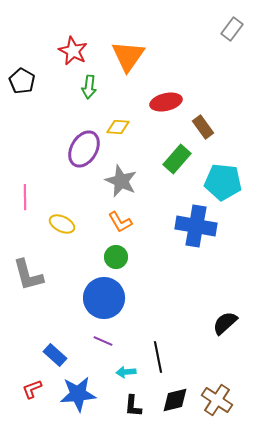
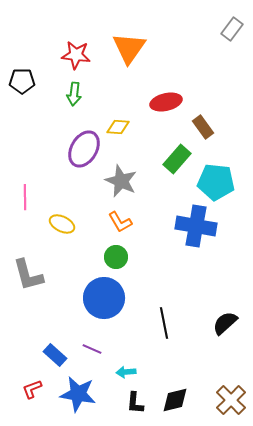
red star: moved 3 px right, 4 px down; rotated 20 degrees counterclockwise
orange triangle: moved 1 px right, 8 px up
black pentagon: rotated 30 degrees counterclockwise
green arrow: moved 15 px left, 7 px down
cyan pentagon: moved 7 px left
purple line: moved 11 px left, 8 px down
black line: moved 6 px right, 34 px up
blue star: rotated 15 degrees clockwise
brown cross: moved 14 px right; rotated 12 degrees clockwise
black L-shape: moved 2 px right, 3 px up
